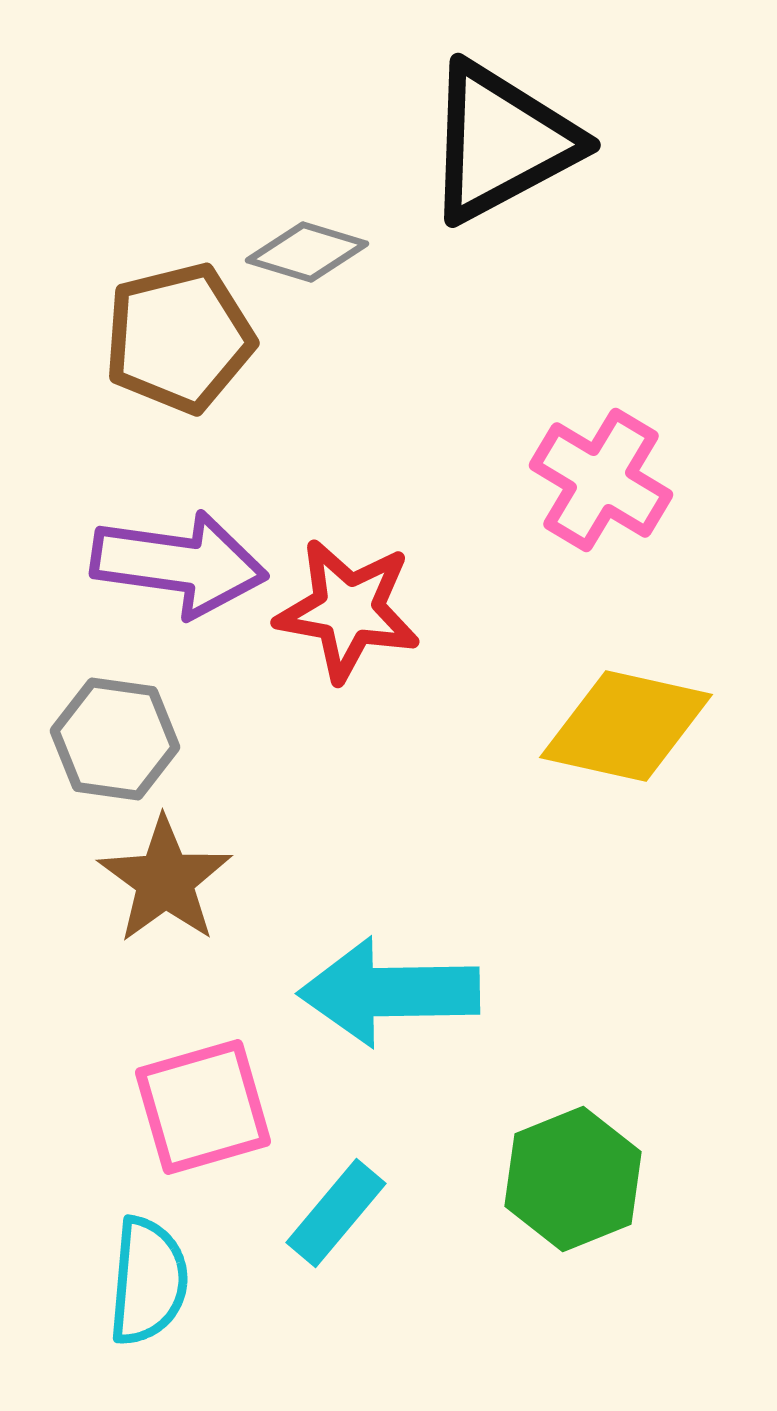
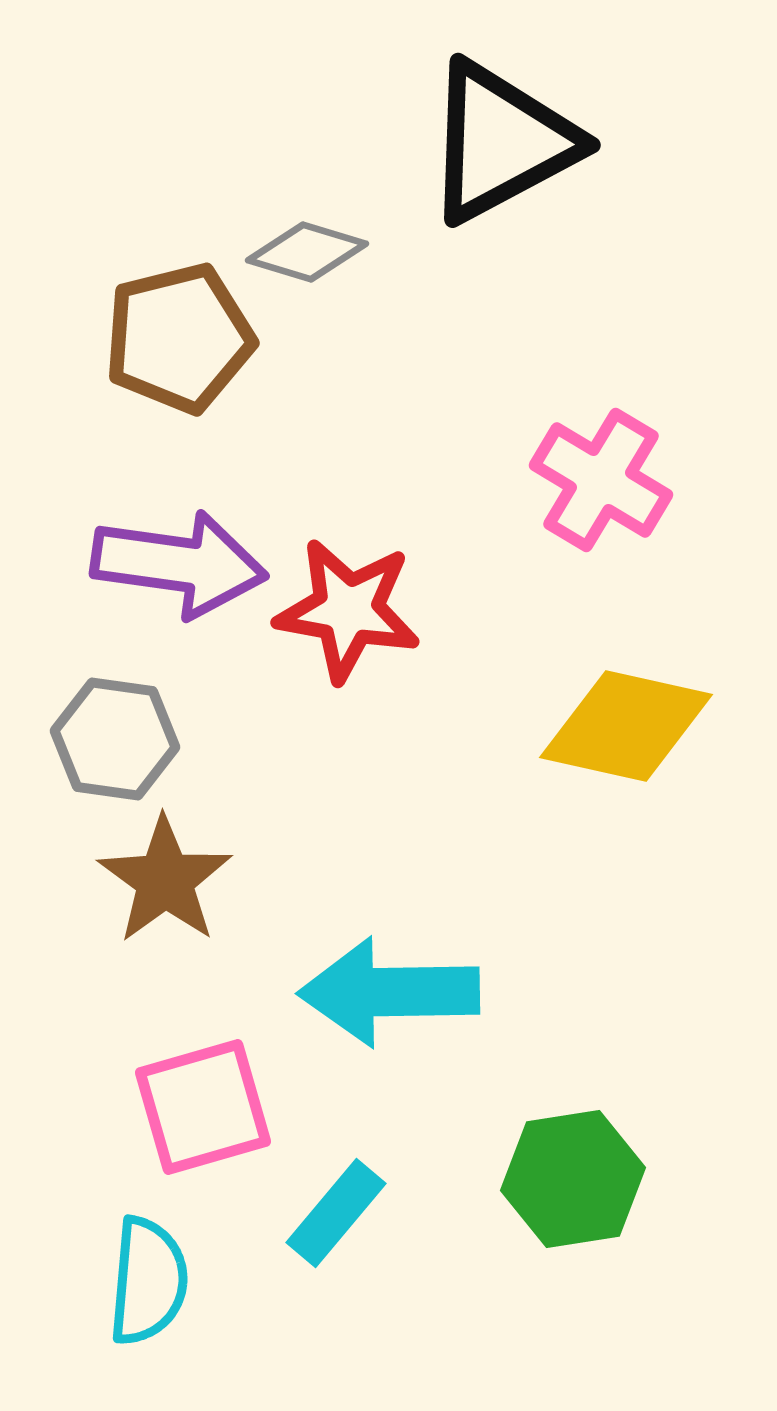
green hexagon: rotated 13 degrees clockwise
